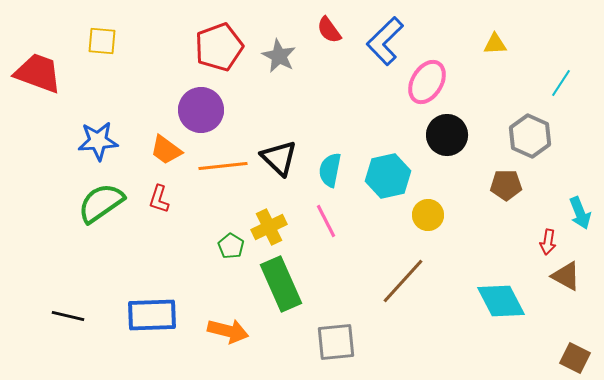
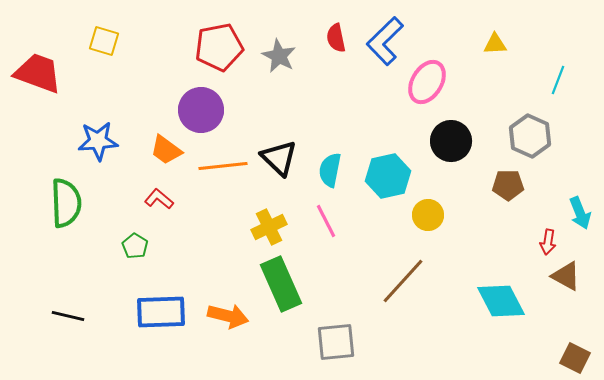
red semicircle: moved 7 px right, 8 px down; rotated 24 degrees clockwise
yellow square: moved 2 px right; rotated 12 degrees clockwise
red pentagon: rotated 9 degrees clockwise
cyan line: moved 3 px left, 3 px up; rotated 12 degrees counterclockwise
black circle: moved 4 px right, 6 px down
brown pentagon: moved 2 px right
red L-shape: rotated 112 degrees clockwise
green semicircle: moved 35 px left; rotated 123 degrees clockwise
green pentagon: moved 96 px left
blue rectangle: moved 9 px right, 3 px up
orange arrow: moved 15 px up
